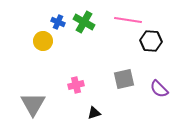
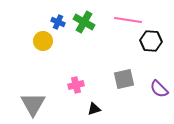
black triangle: moved 4 px up
